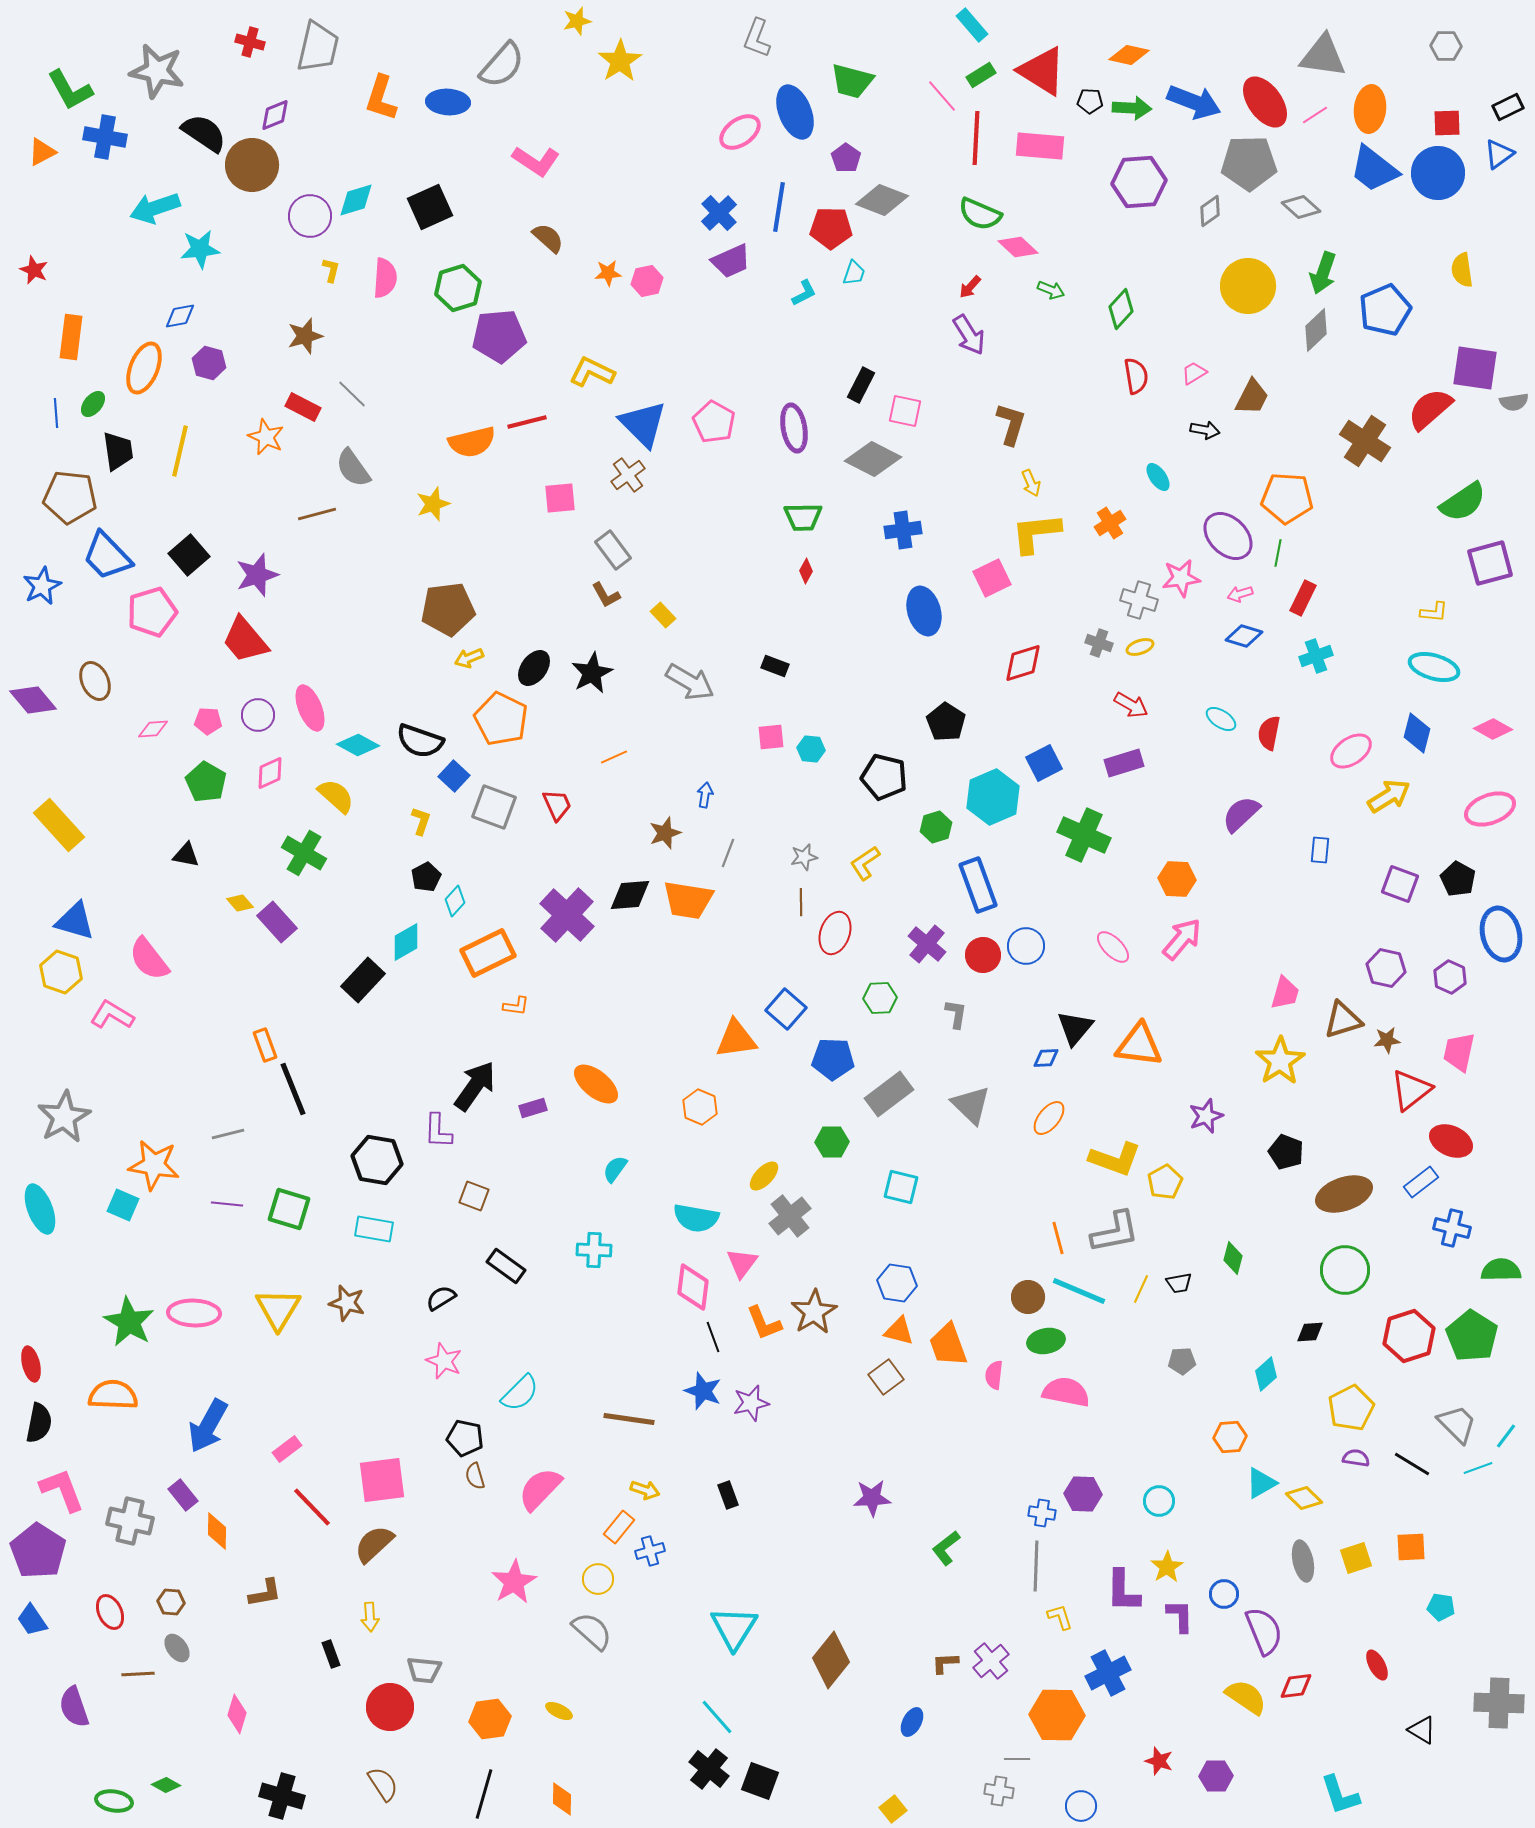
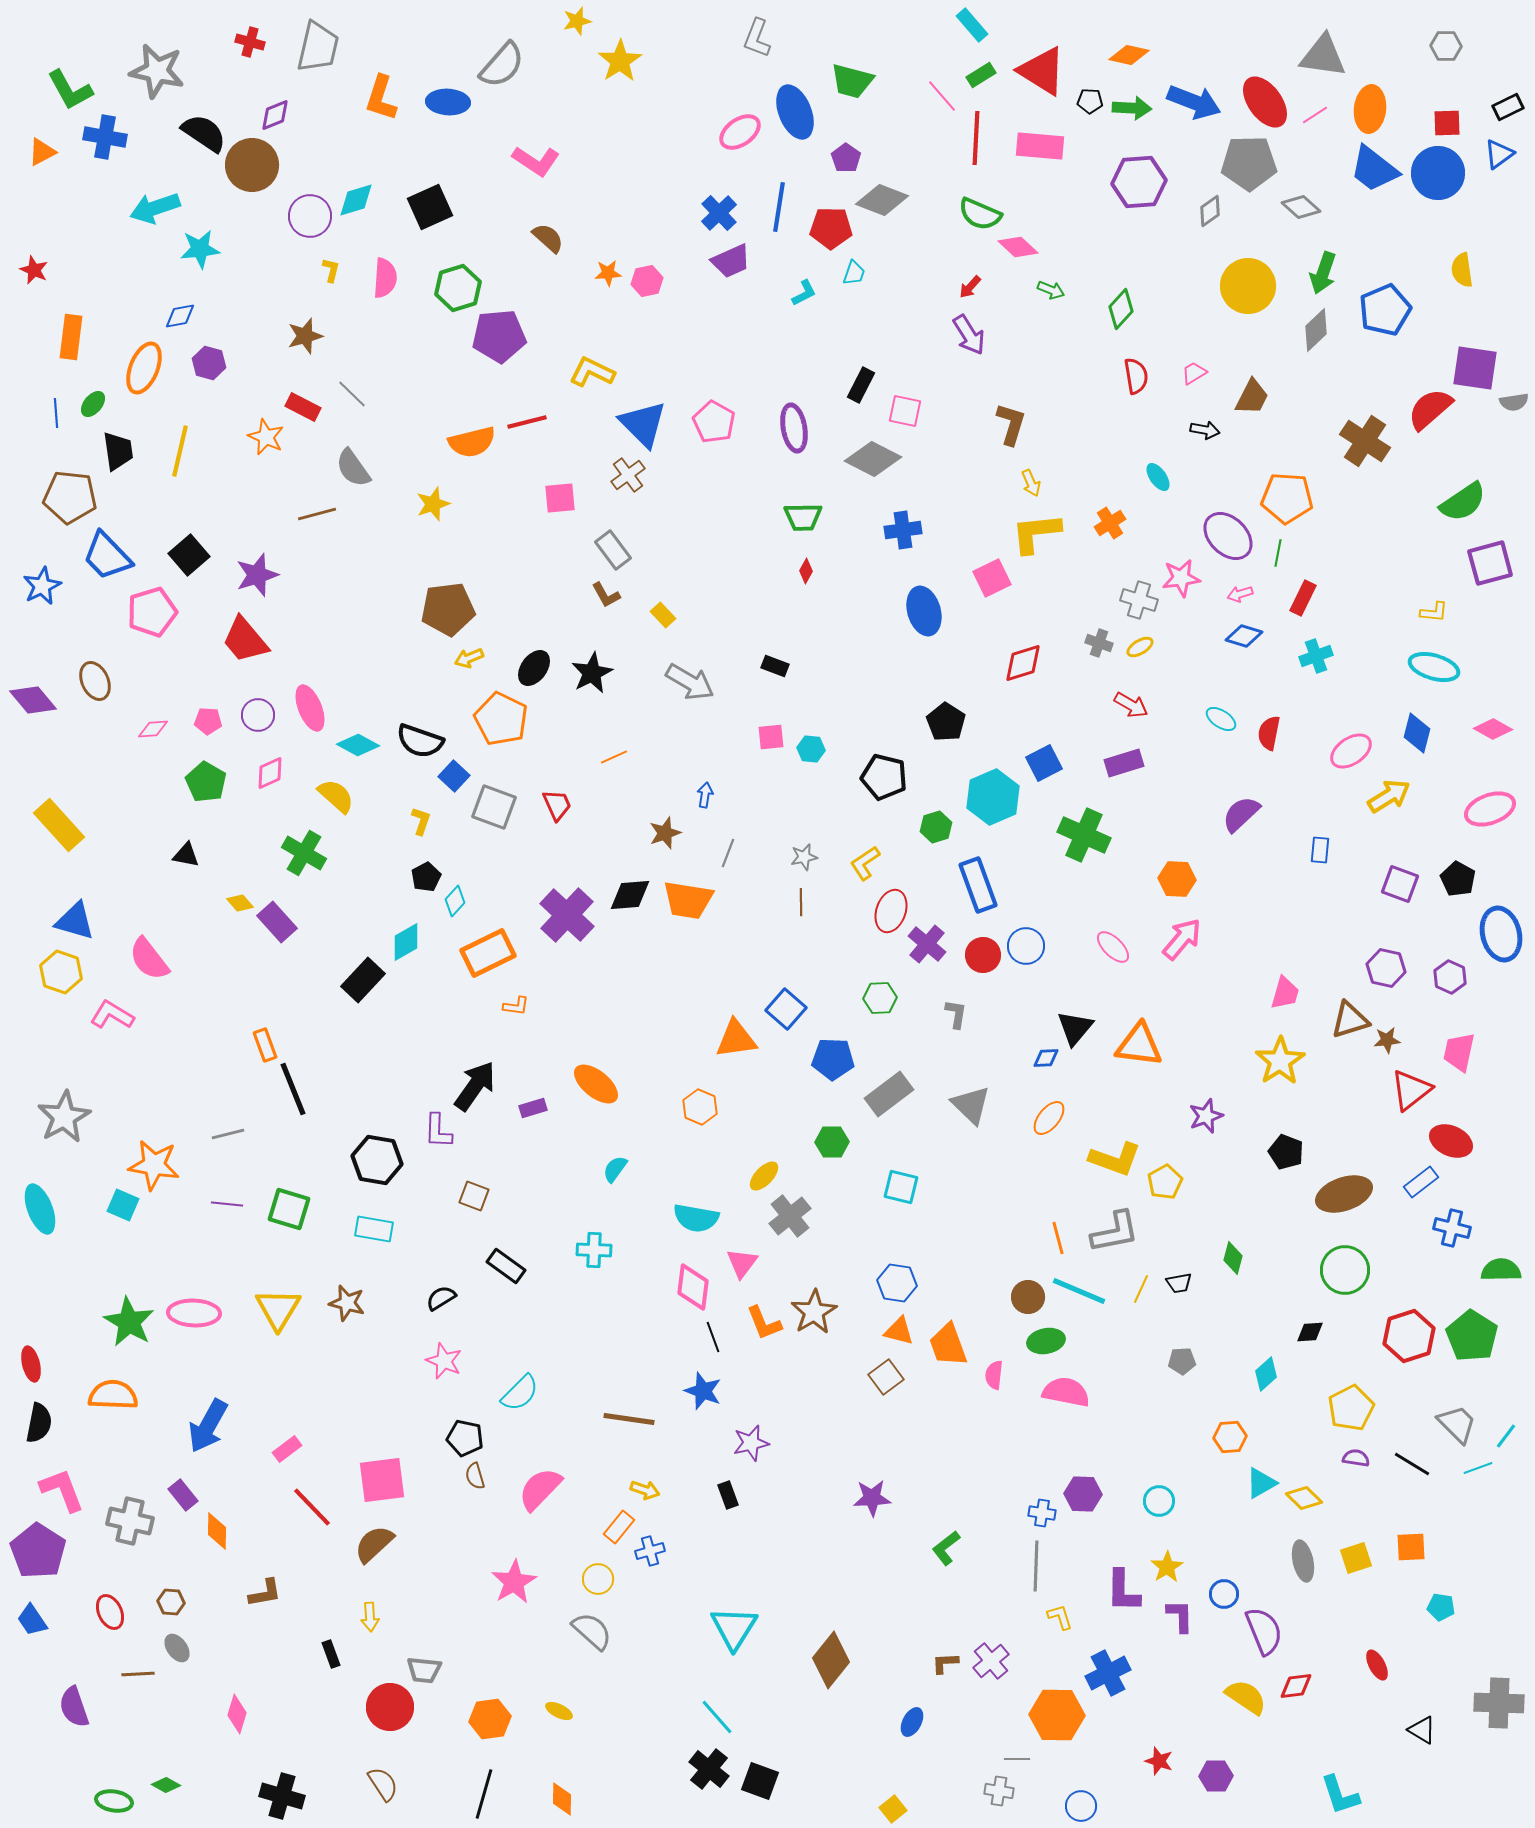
yellow ellipse at (1140, 647): rotated 12 degrees counterclockwise
red ellipse at (835, 933): moved 56 px right, 22 px up
brown triangle at (1343, 1020): moved 7 px right
purple star at (751, 1403): moved 40 px down
